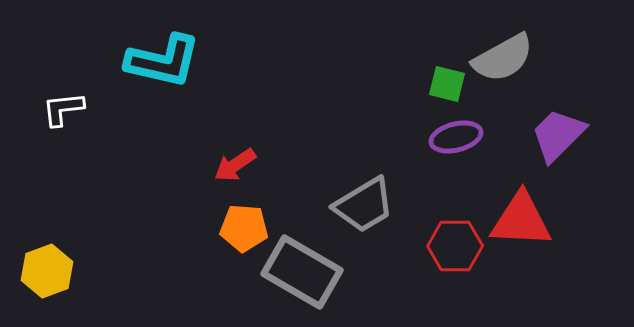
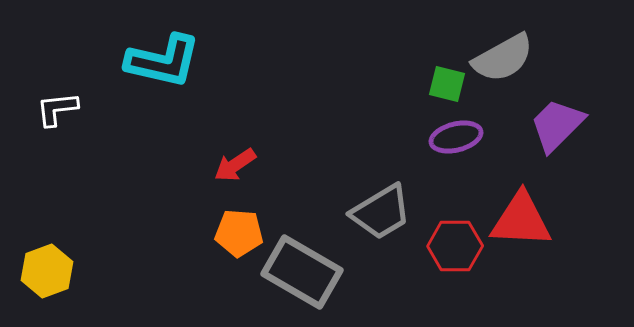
white L-shape: moved 6 px left
purple trapezoid: moved 1 px left, 10 px up
gray trapezoid: moved 17 px right, 7 px down
orange pentagon: moved 5 px left, 5 px down
